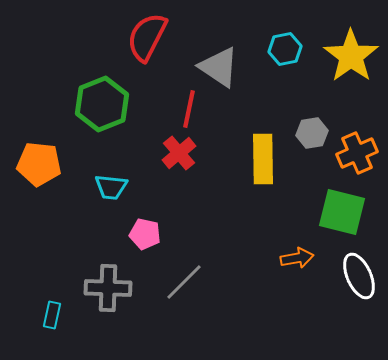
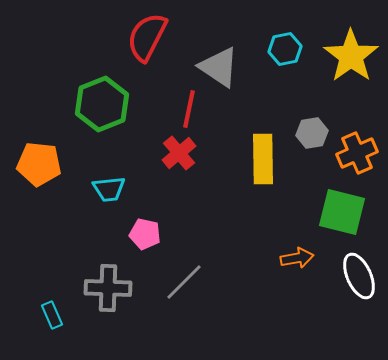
cyan trapezoid: moved 2 px left, 2 px down; rotated 12 degrees counterclockwise
cyan rectangle: rotated 36 degrees counterclockwise
